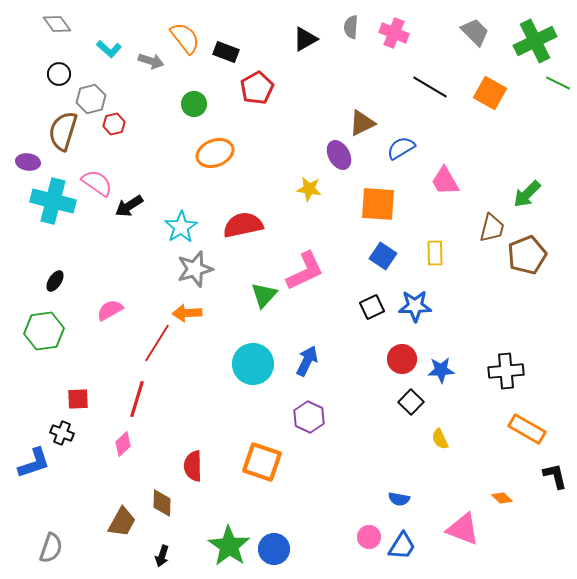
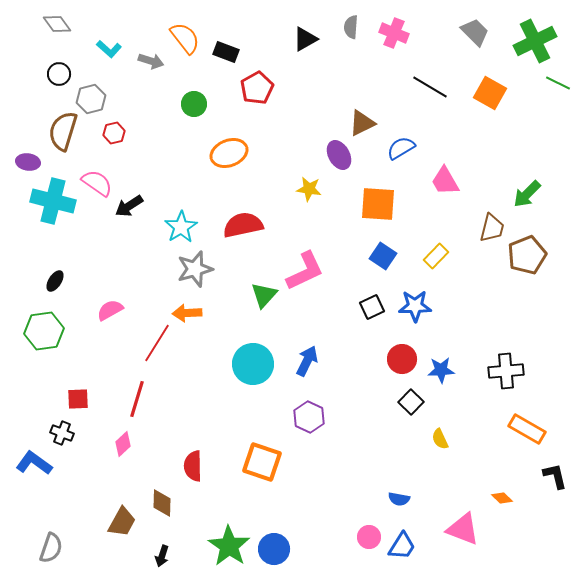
red hexagon at (114, 124): moved 9 px down
orange ellipse at (215, 153): moved 14 px right
yellow rectangle at (435, 253): moved 1 px right, 3 px down; rotated 45 degrees clockwise
blue L-shape at (34, 463): rotated 126 degrees counterclockwise
